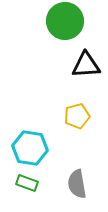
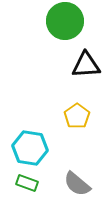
yellow pentagon: rotated 20 degrees counterclockwise
gray semicircle: rotated 40 degrees counterclockwise
